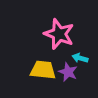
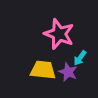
cyan arrow: rotated 70 degrees counterclockwise
